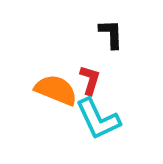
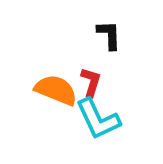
black L-shape: moved 2 px left, 1 px down
red L-shape: moved 1 px right, 2 px down
